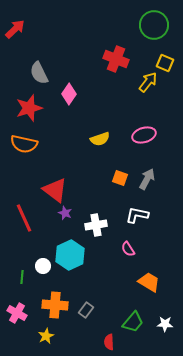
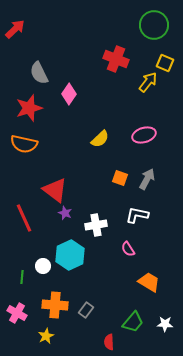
yellow semicircle: rotated 24 degrees counterclockwise
